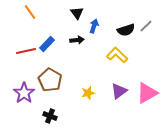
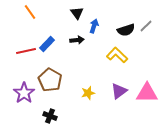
pink triangle: rotated 30 degrees clockwise
